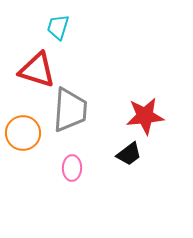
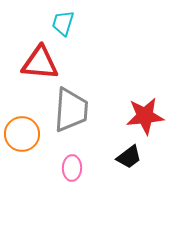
cyan trapezoid: moved 5 px right, 4 px up
red triangle: moved 3 px right, 7 px up; rotated 12 degrees counterclockwise
gray trapezoid: moved 1 px right
orange circle: moved 1 px left, 1 px down
black trapezoid: moved 3 px down
